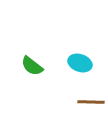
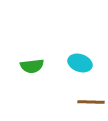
green semicircle: rotated 45 degrees counterclockwise
